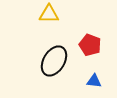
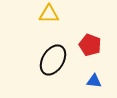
black ellipse: moved 1 px left, 1 px up
